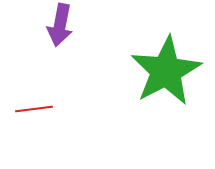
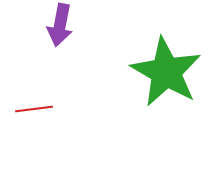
green star: moved 1 px down; rotated 14 degrees counterclockwise
